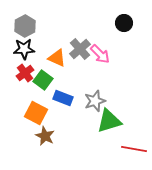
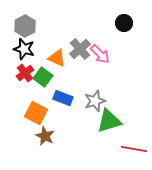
black star: rotated 20 degrees clockwise
green square: moved 3 px up
